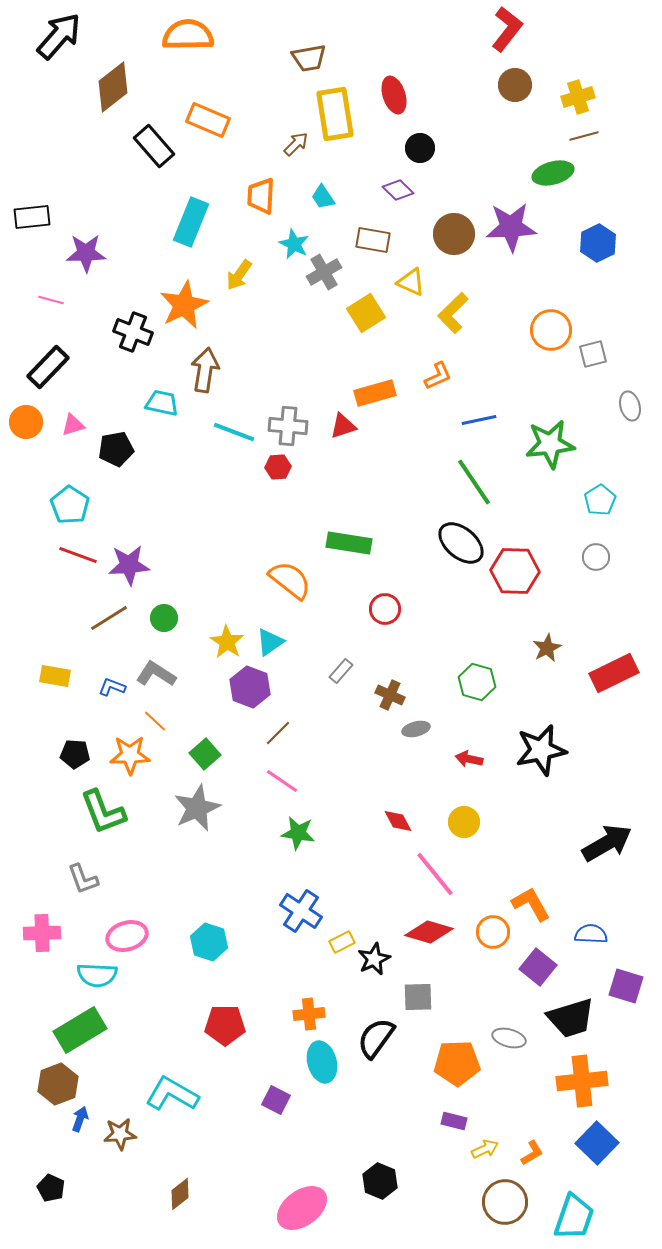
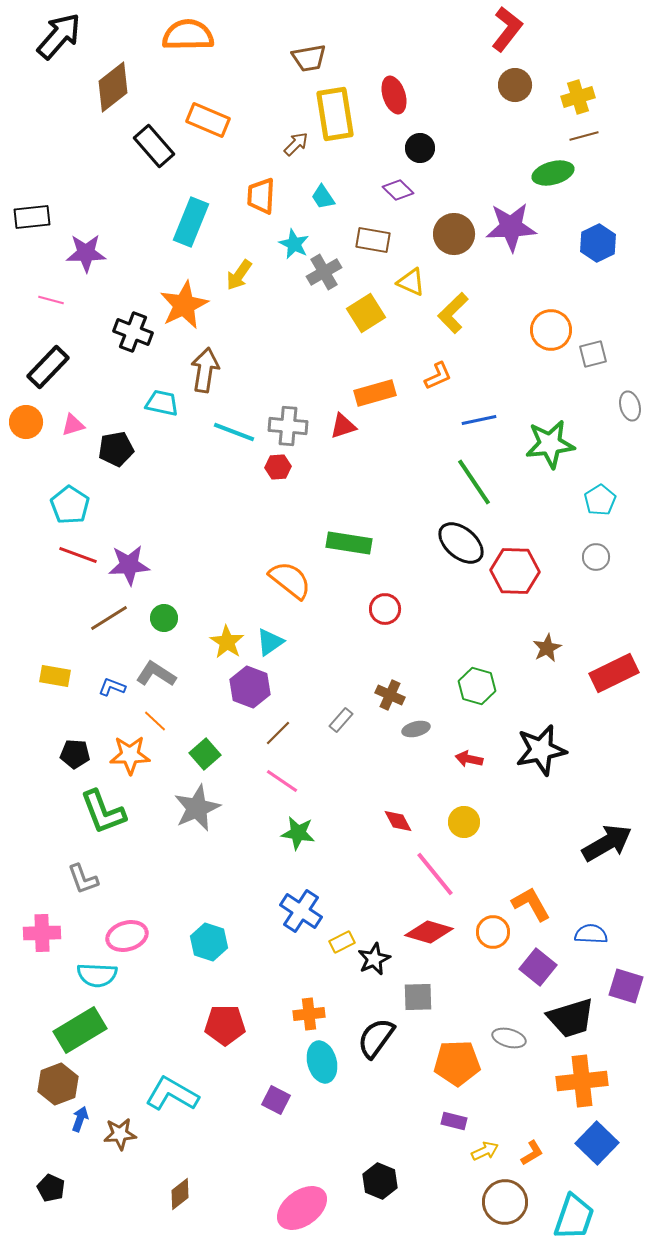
gray rectangle at (341, 671): moved 49 px down
green hexagon at (477, 682): moved 4 px down
yellow arrow at (485, 1149): moved 2 px down
